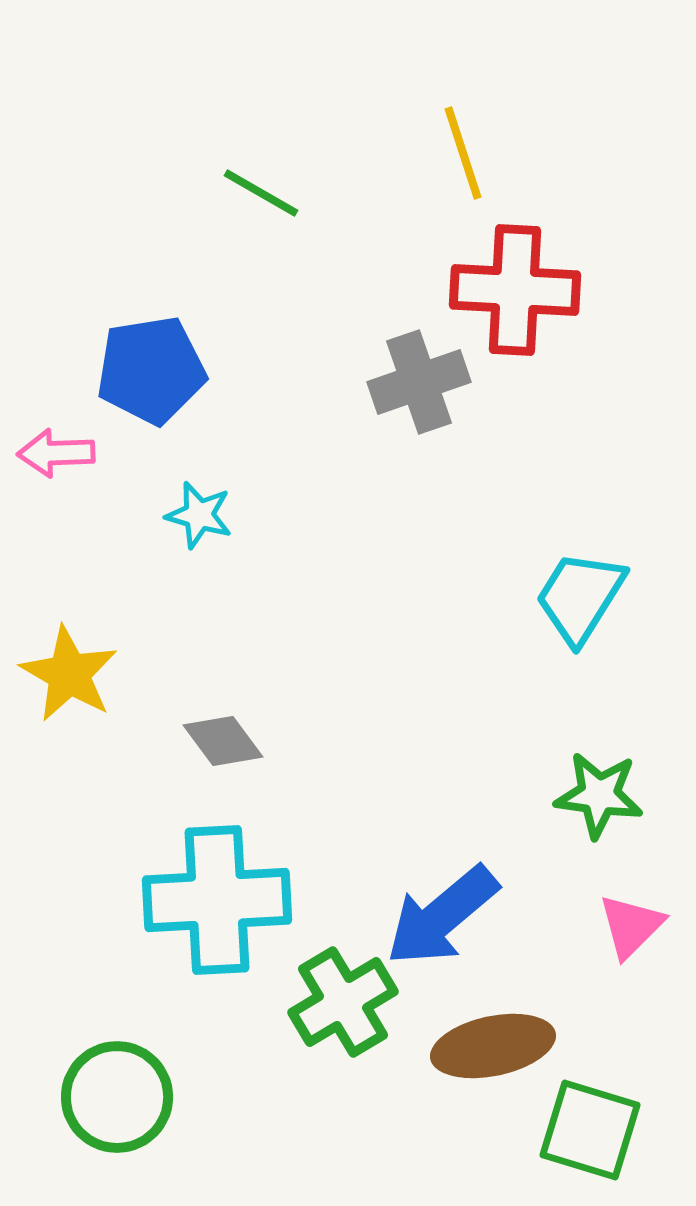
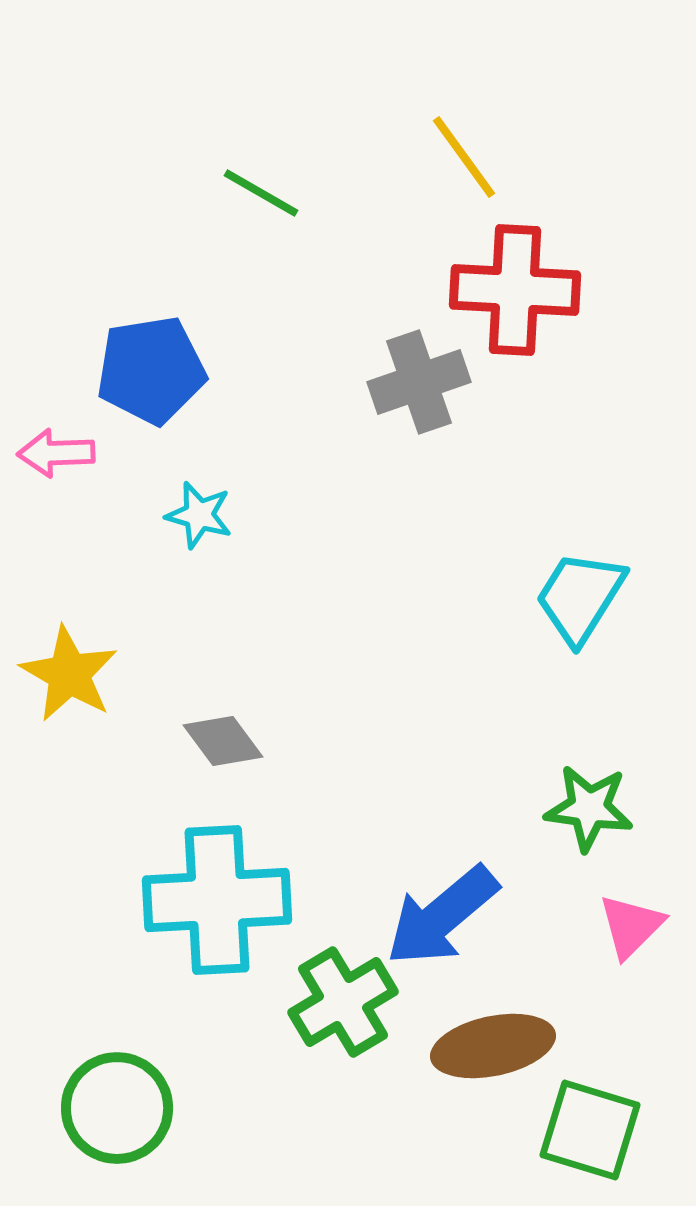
yellow line: moved 1 px right, 4 px down; rotated 18 degrees counterclockwise
green star: moved 10 px left, 13 px down
green circle: moved 11 px down
